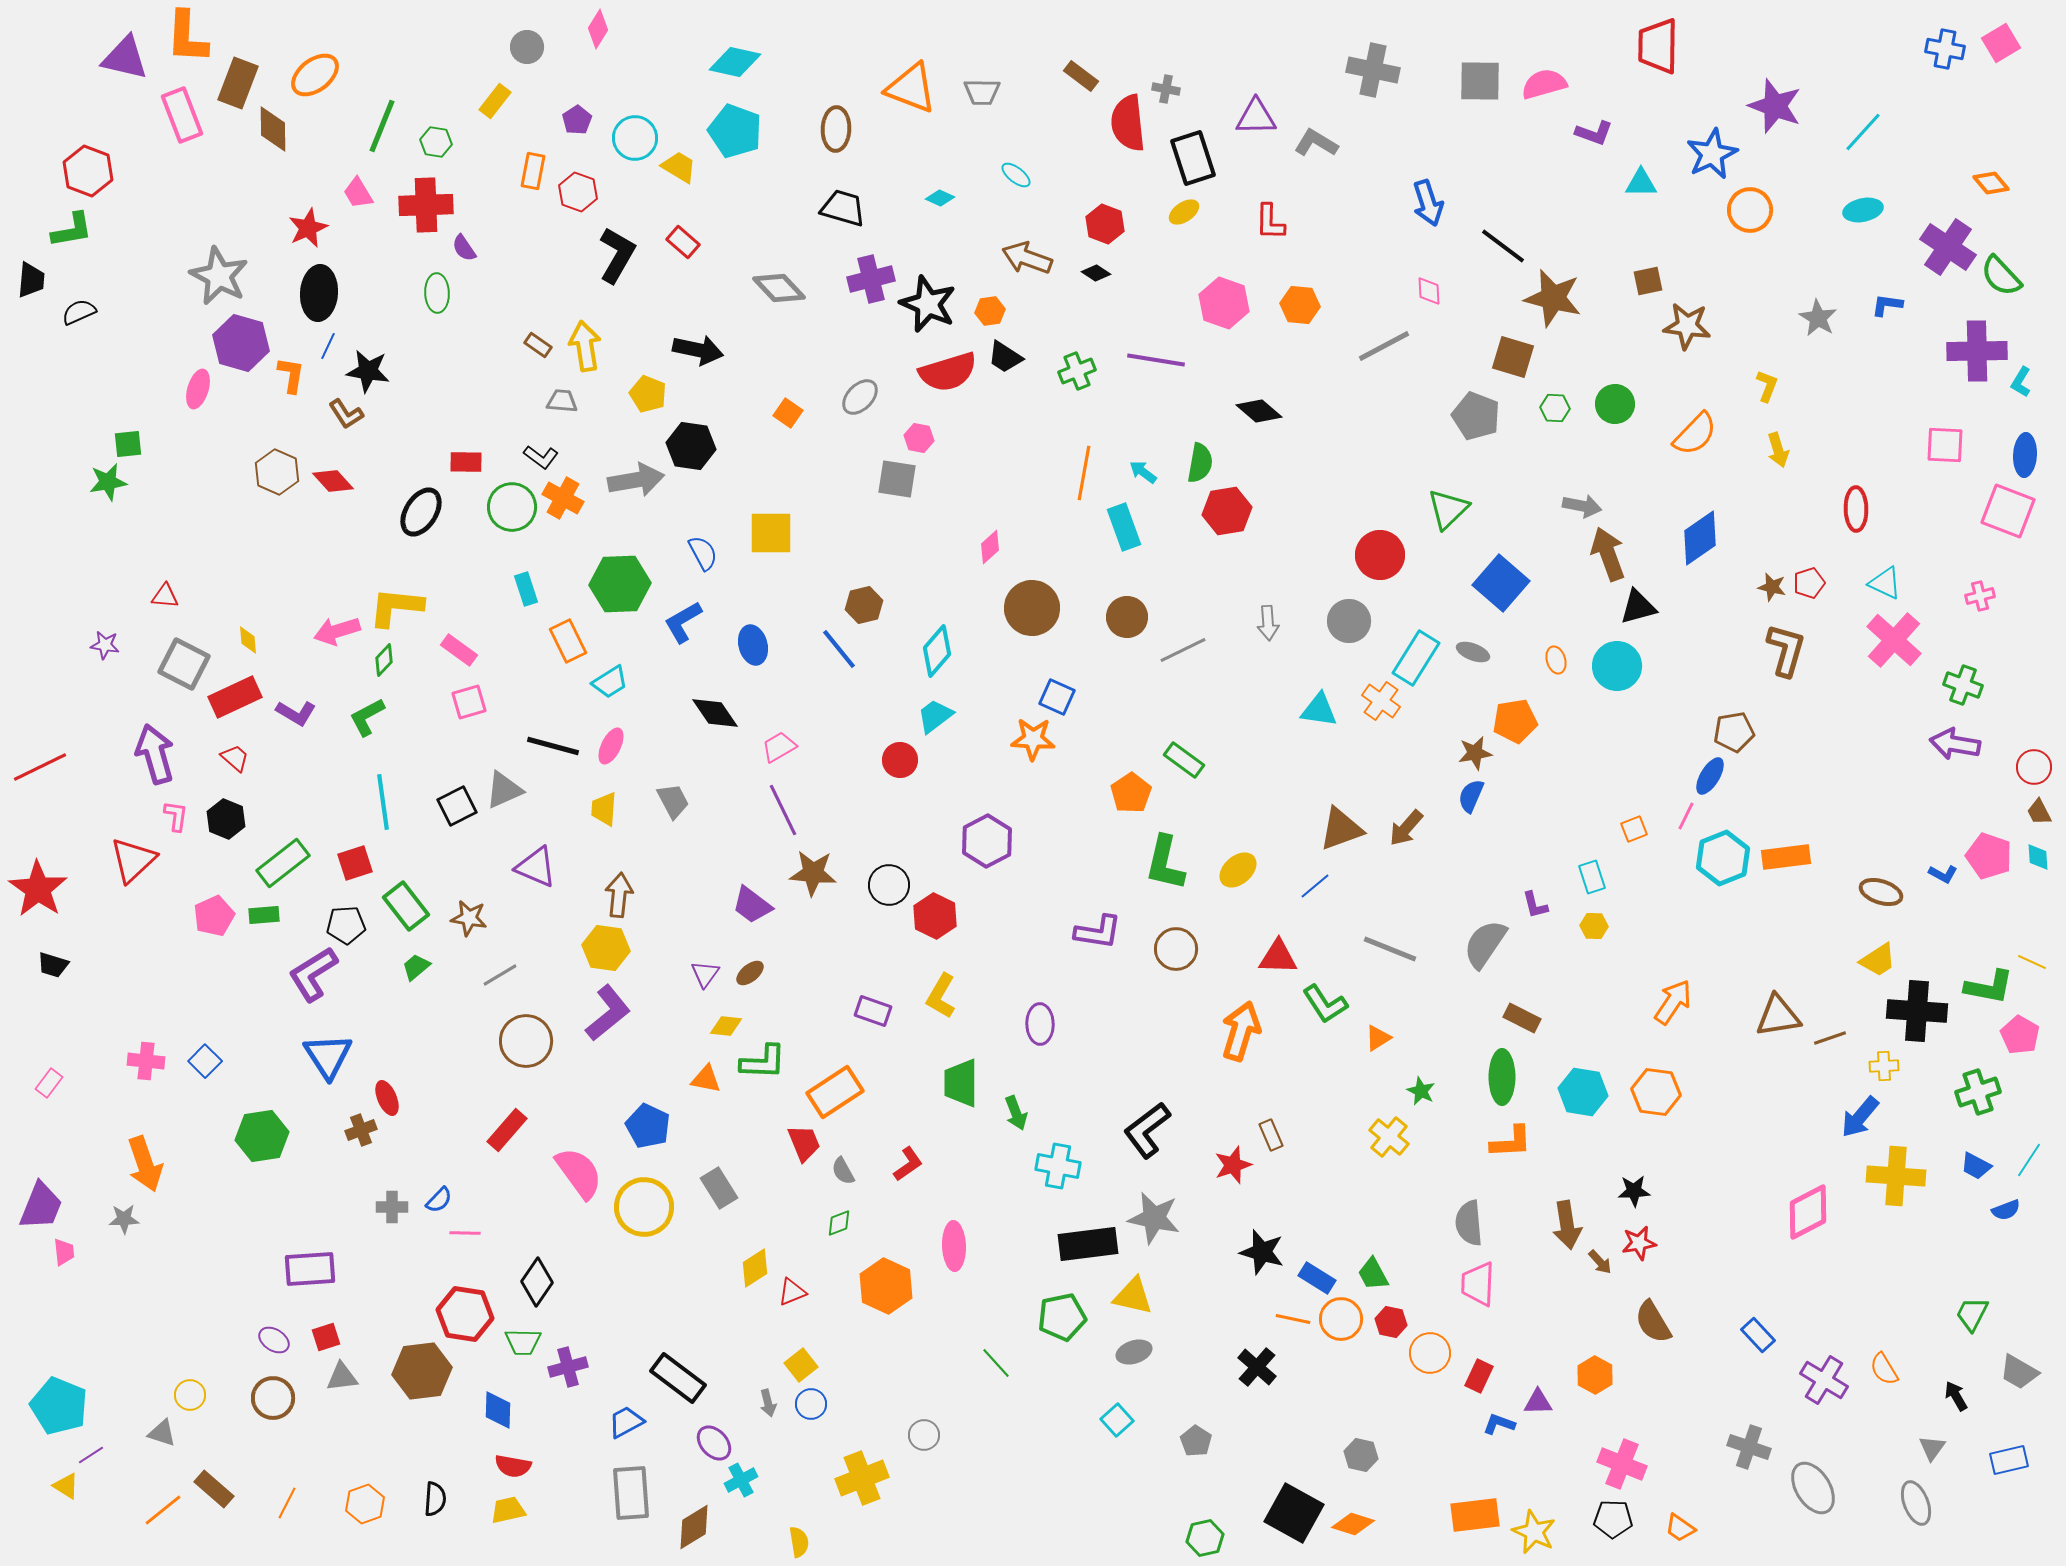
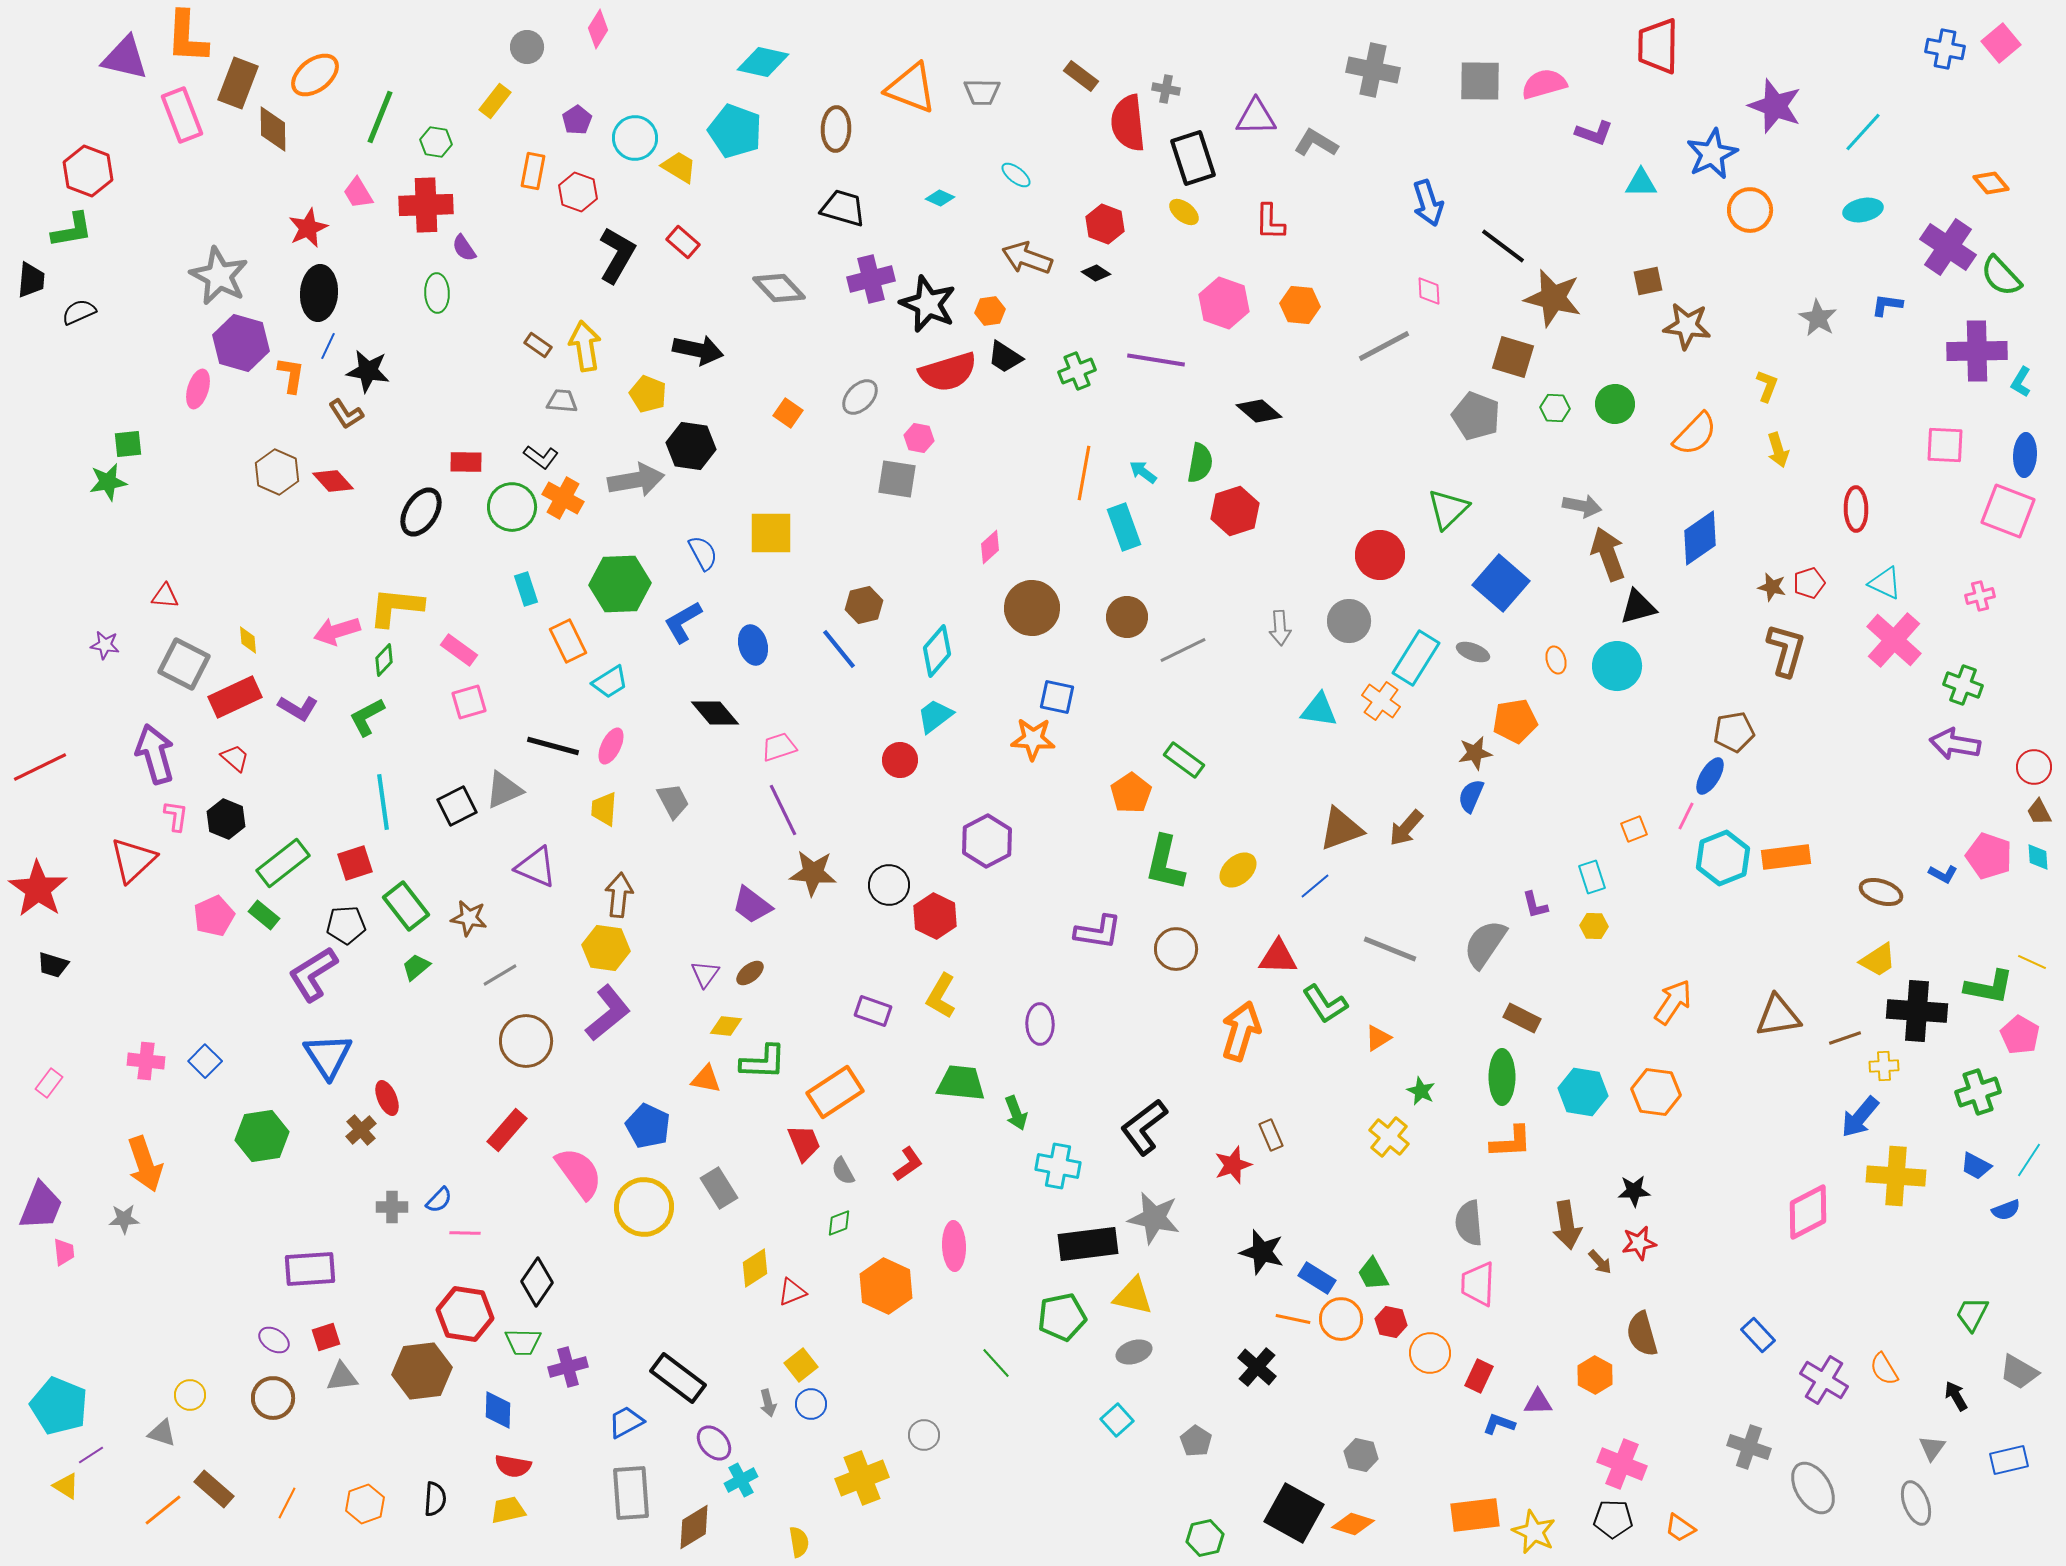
pink square at (2001, 43): rotated 9 degrees counterclockwise
cyan diamond at (735, 62): moved 28 px right
green line at (382, 126): moved 2 px left, 9 px up
yellow ellipse at (1184, 212): rotated 72 degrees clockwise
red hexagon at (1227, 511): moved 8 px right; rotated 9 degrees counterclockwise
gray arrow at (1268, 623): moved 12 px right, 5 px down
blue square at (1057, 697): rotated 12 degrees counterclockwise
purple L-shape at (296, 713): moved 2 px right, 5 px up
black diamond at (715, 713): rotated 6 degrees counterclockwise
pink trapezoid at (779, 747): rotated 12 degrees clockwise
green rectangle at (264, 915): rotated 44 degrees clockwise
brown line at (1830, 1038): moved 15 px right
green trapezoid at (961, 1083): rotated 96 degrees clockwise
brown cross at (361, 1130): rotated 20 degrees counterclockwise
black L-shape at (1147, 1130): moved 3 px left, 3 px up
brown semicircle at (1653, 1322): moved 11 px left, 12 px down; rotated 15 degrees clockwise
